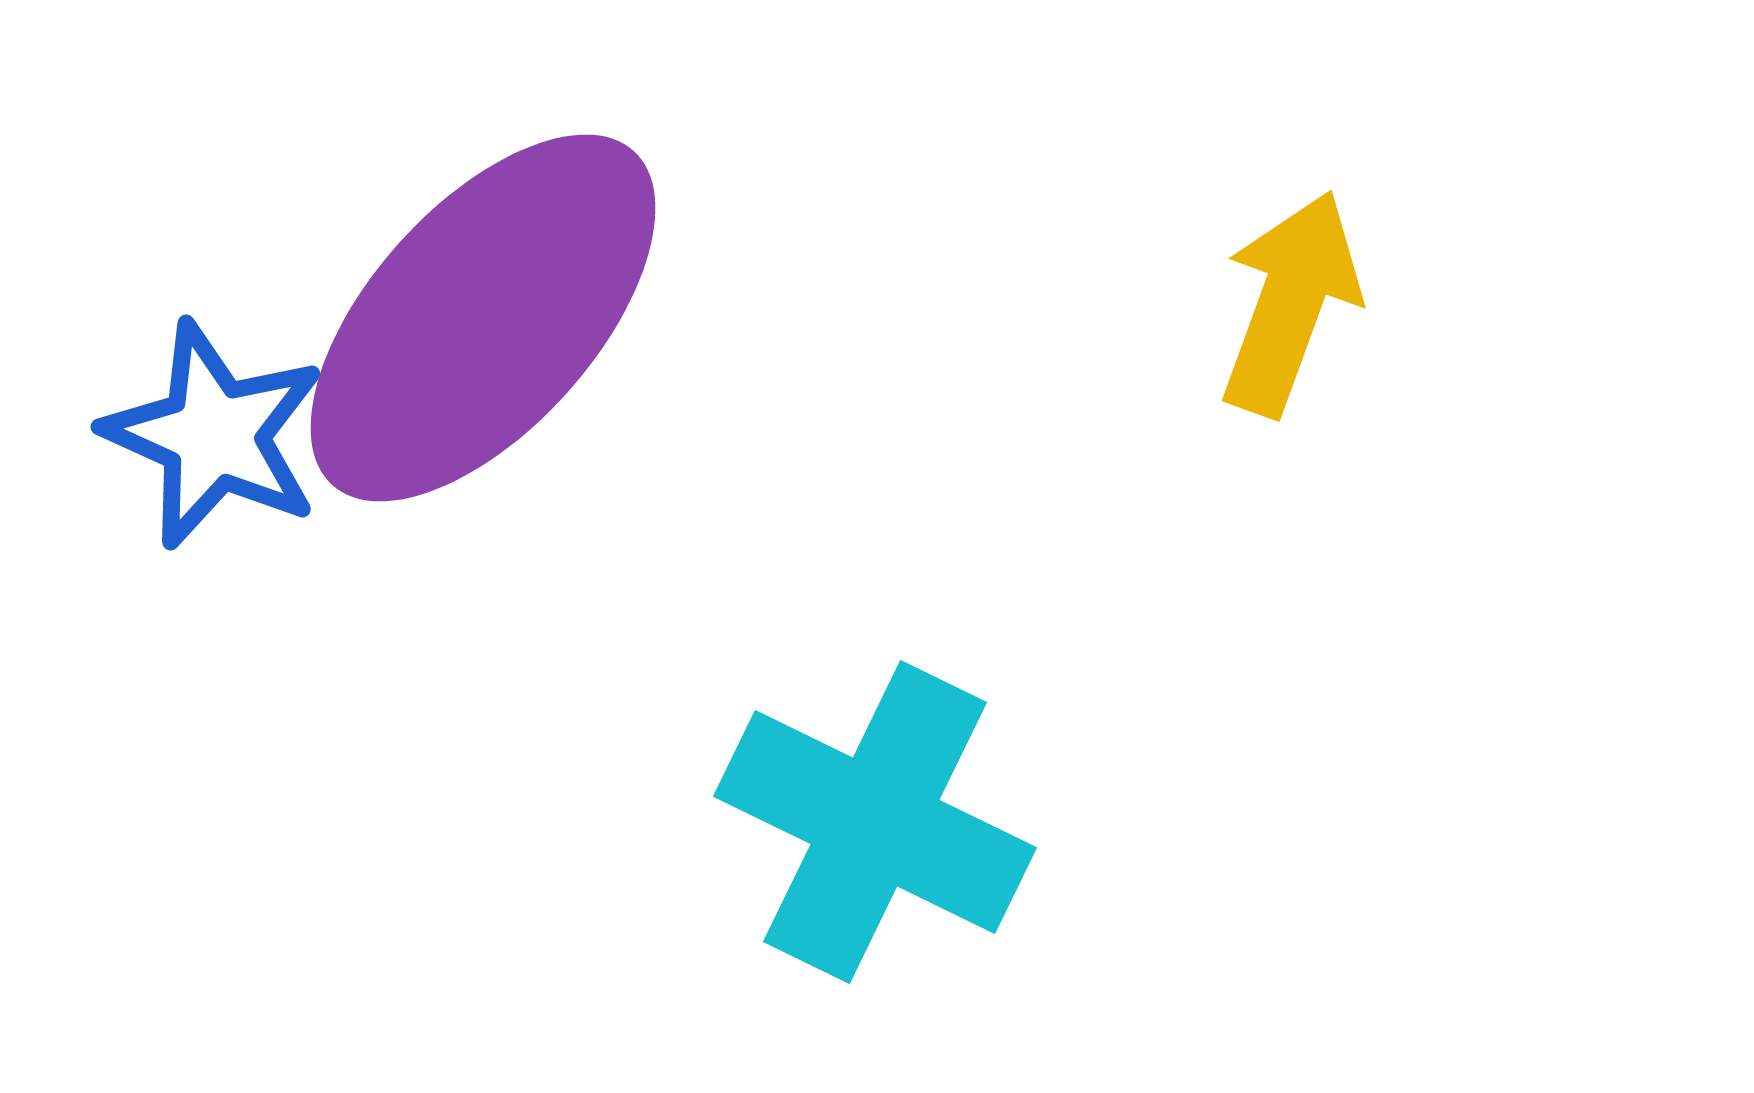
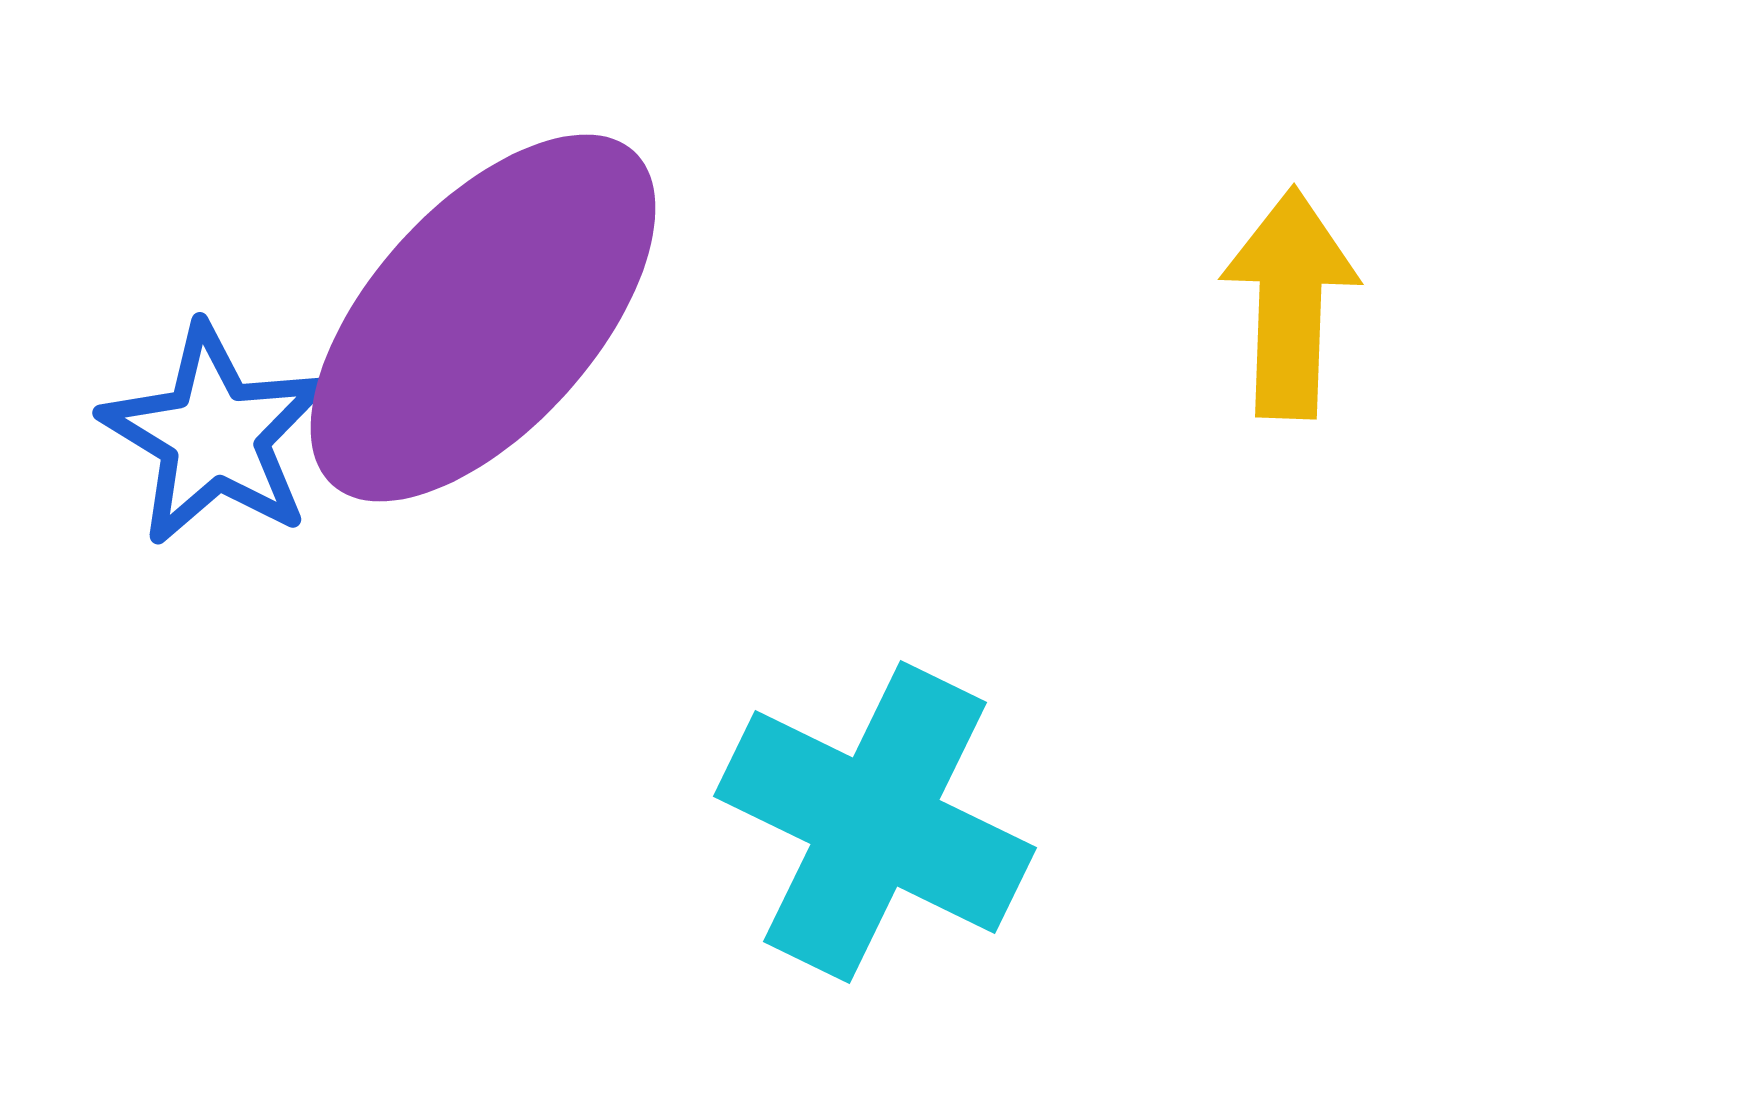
yellow arrow: rotated 18 degrees counterclockwise
blue star: rotated 7 degrees clockwise
